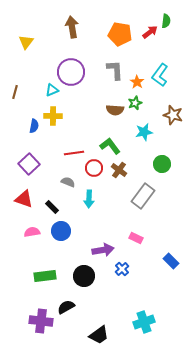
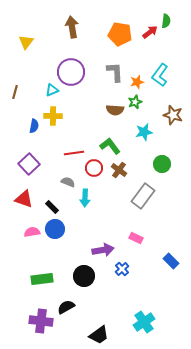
gray L-shape: moved 2 px down
orange star: rotated 24 degrees clockwise
green star: moved 1 px up
cyan arrow: moved 4 px left, 1 px up
blue circle: moved 6 px left, 2 px up
green rectangle: moved 3 px left, 3 px down
cyan cross: rotated 15 degrees counterclockwise
